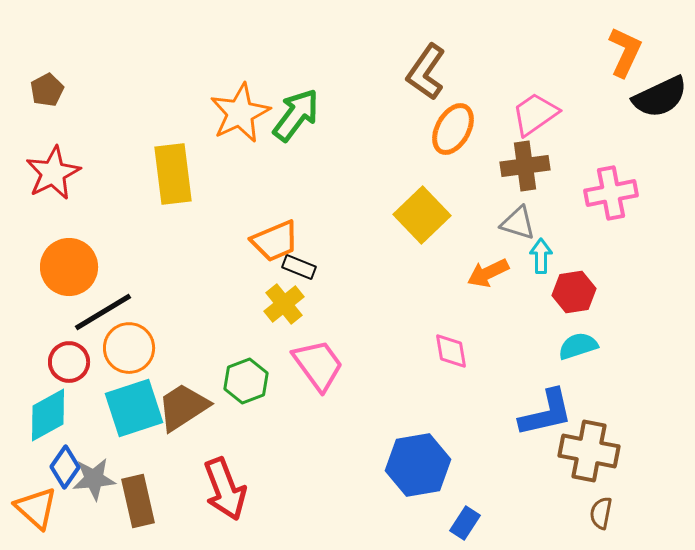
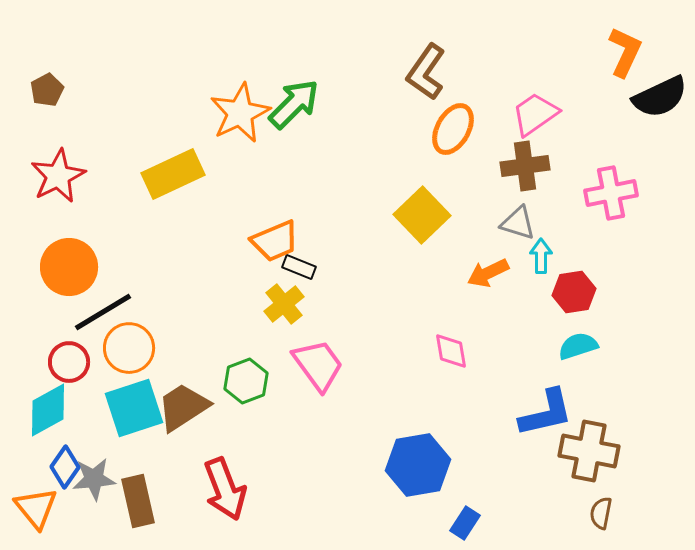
green arrow at (296, 115): moved 2 px left, 11 px up; rotated 8 degrees clockwise
red star at (53, 173): moved 5 px right, 3 px down
yellow rectangle at (173, 174): rotated 72 degrees clockwise
cyan diamond at (48, 415): moved 5 px up
orange triangle at (36, 508): rotated 9 degrees clockwise
